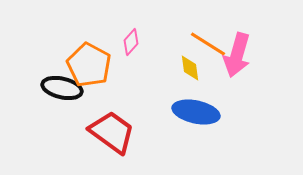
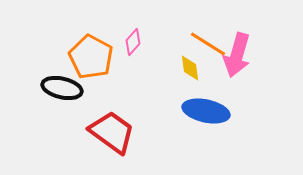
pink diamond: moved 2 px right
orange pentagon: moved 2 px right, 8 px up
blue ellipse: moved 10 px right, 1 px up
